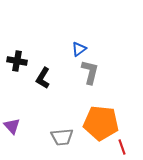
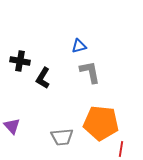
blue triangle: moved 3 px up; rotated 21 degrees clockwise
black cross: moved 3 px right
gray L-shape: rotated 25 degrees counterclockwise
red line: moved 1 px left, 2 px down; rotated 28 degrees clockwise
